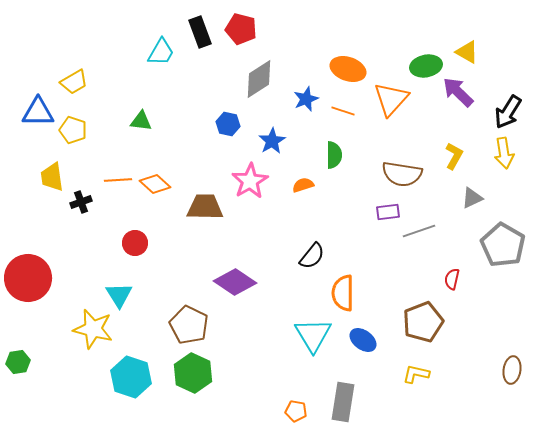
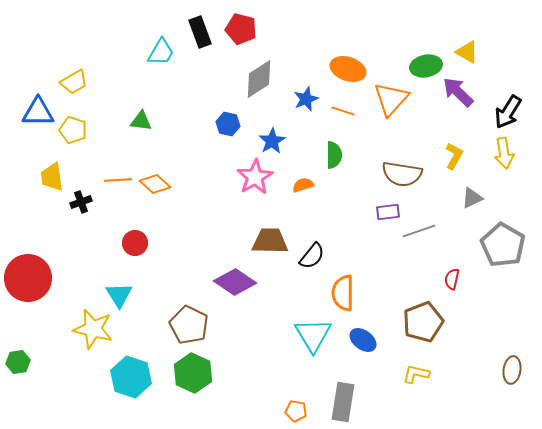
pink star at (250, 181): moved 5 px right, 4 px up
brown trapezoid at (205, 207): moved 65 px right, 34 px down
